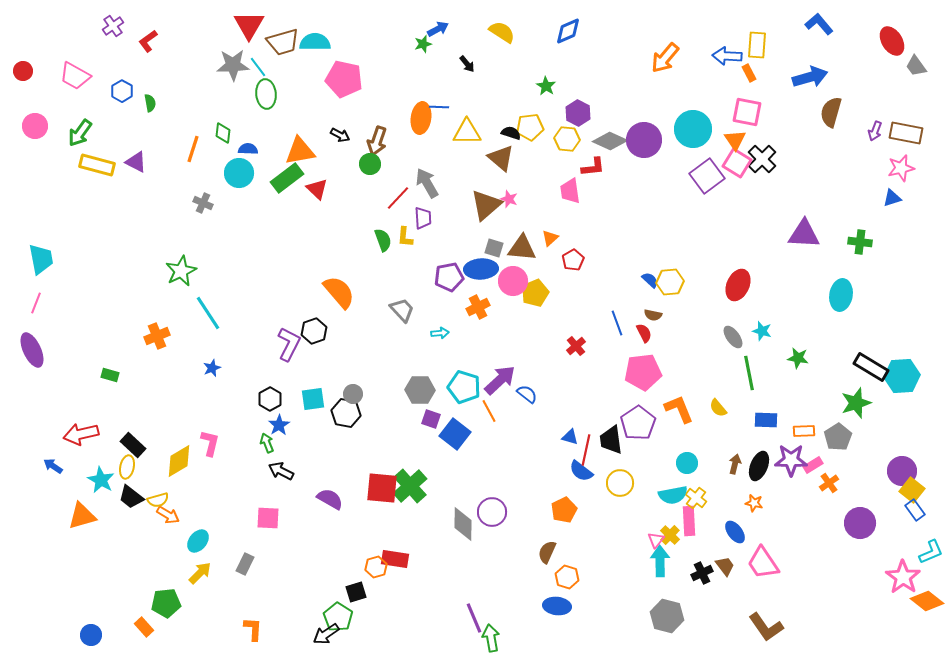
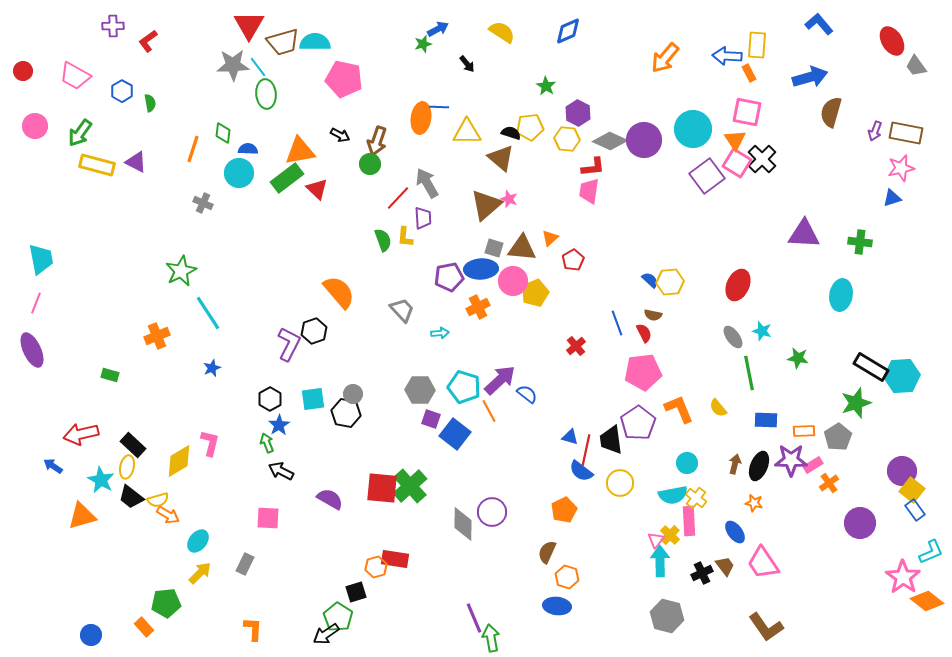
purple cross at (113, 26): rotated 35 degrees clockwise
pink trapezoid at (570, 191): moved 19 px right; rotated 16 degrees clockwise
